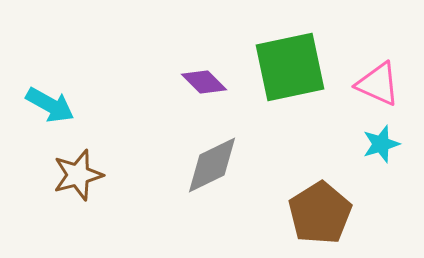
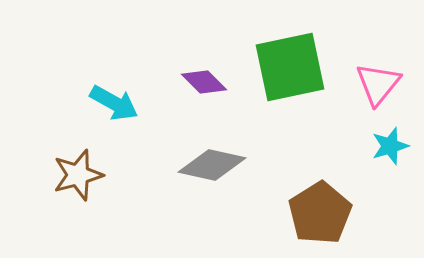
pink triangle: rotated 45 degrees clockwise
cyan arrow: moved 64 px right, 2 px up
cyan star: moved 9 px right, 2 px down
gray diamond: rotated 38 degrees clockwise
